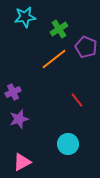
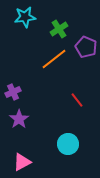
purple star: rotated 18 degrees counterclockwise
